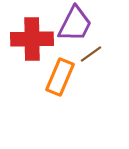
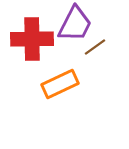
brown line: moved 4 px right, 7 px up
orange rectangle: moved 7 px down; rotated 42 degrees clockwise
